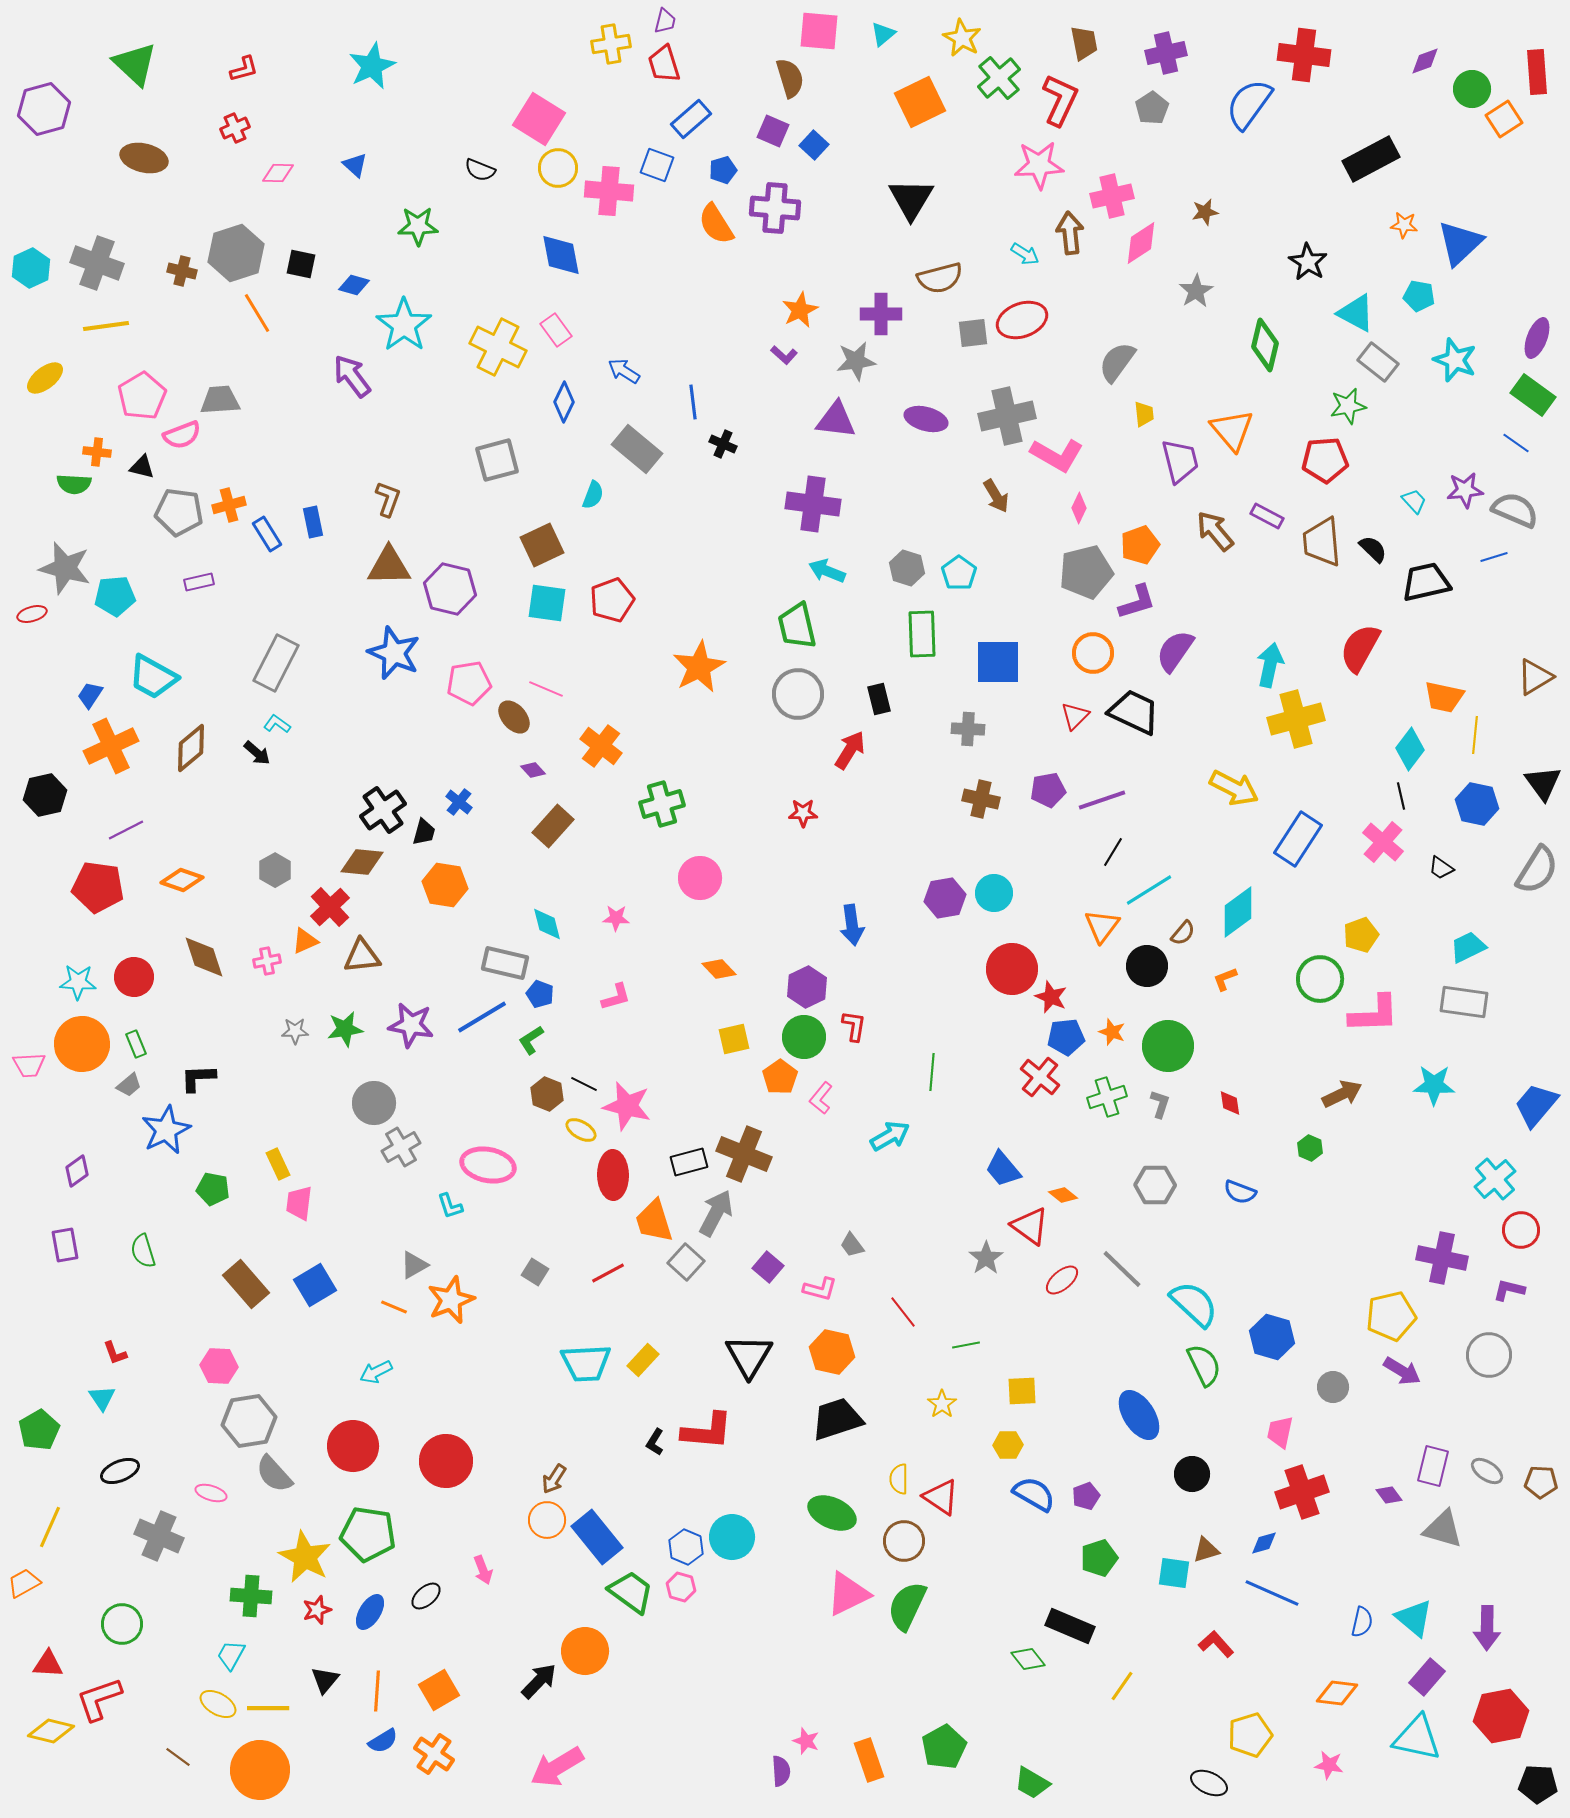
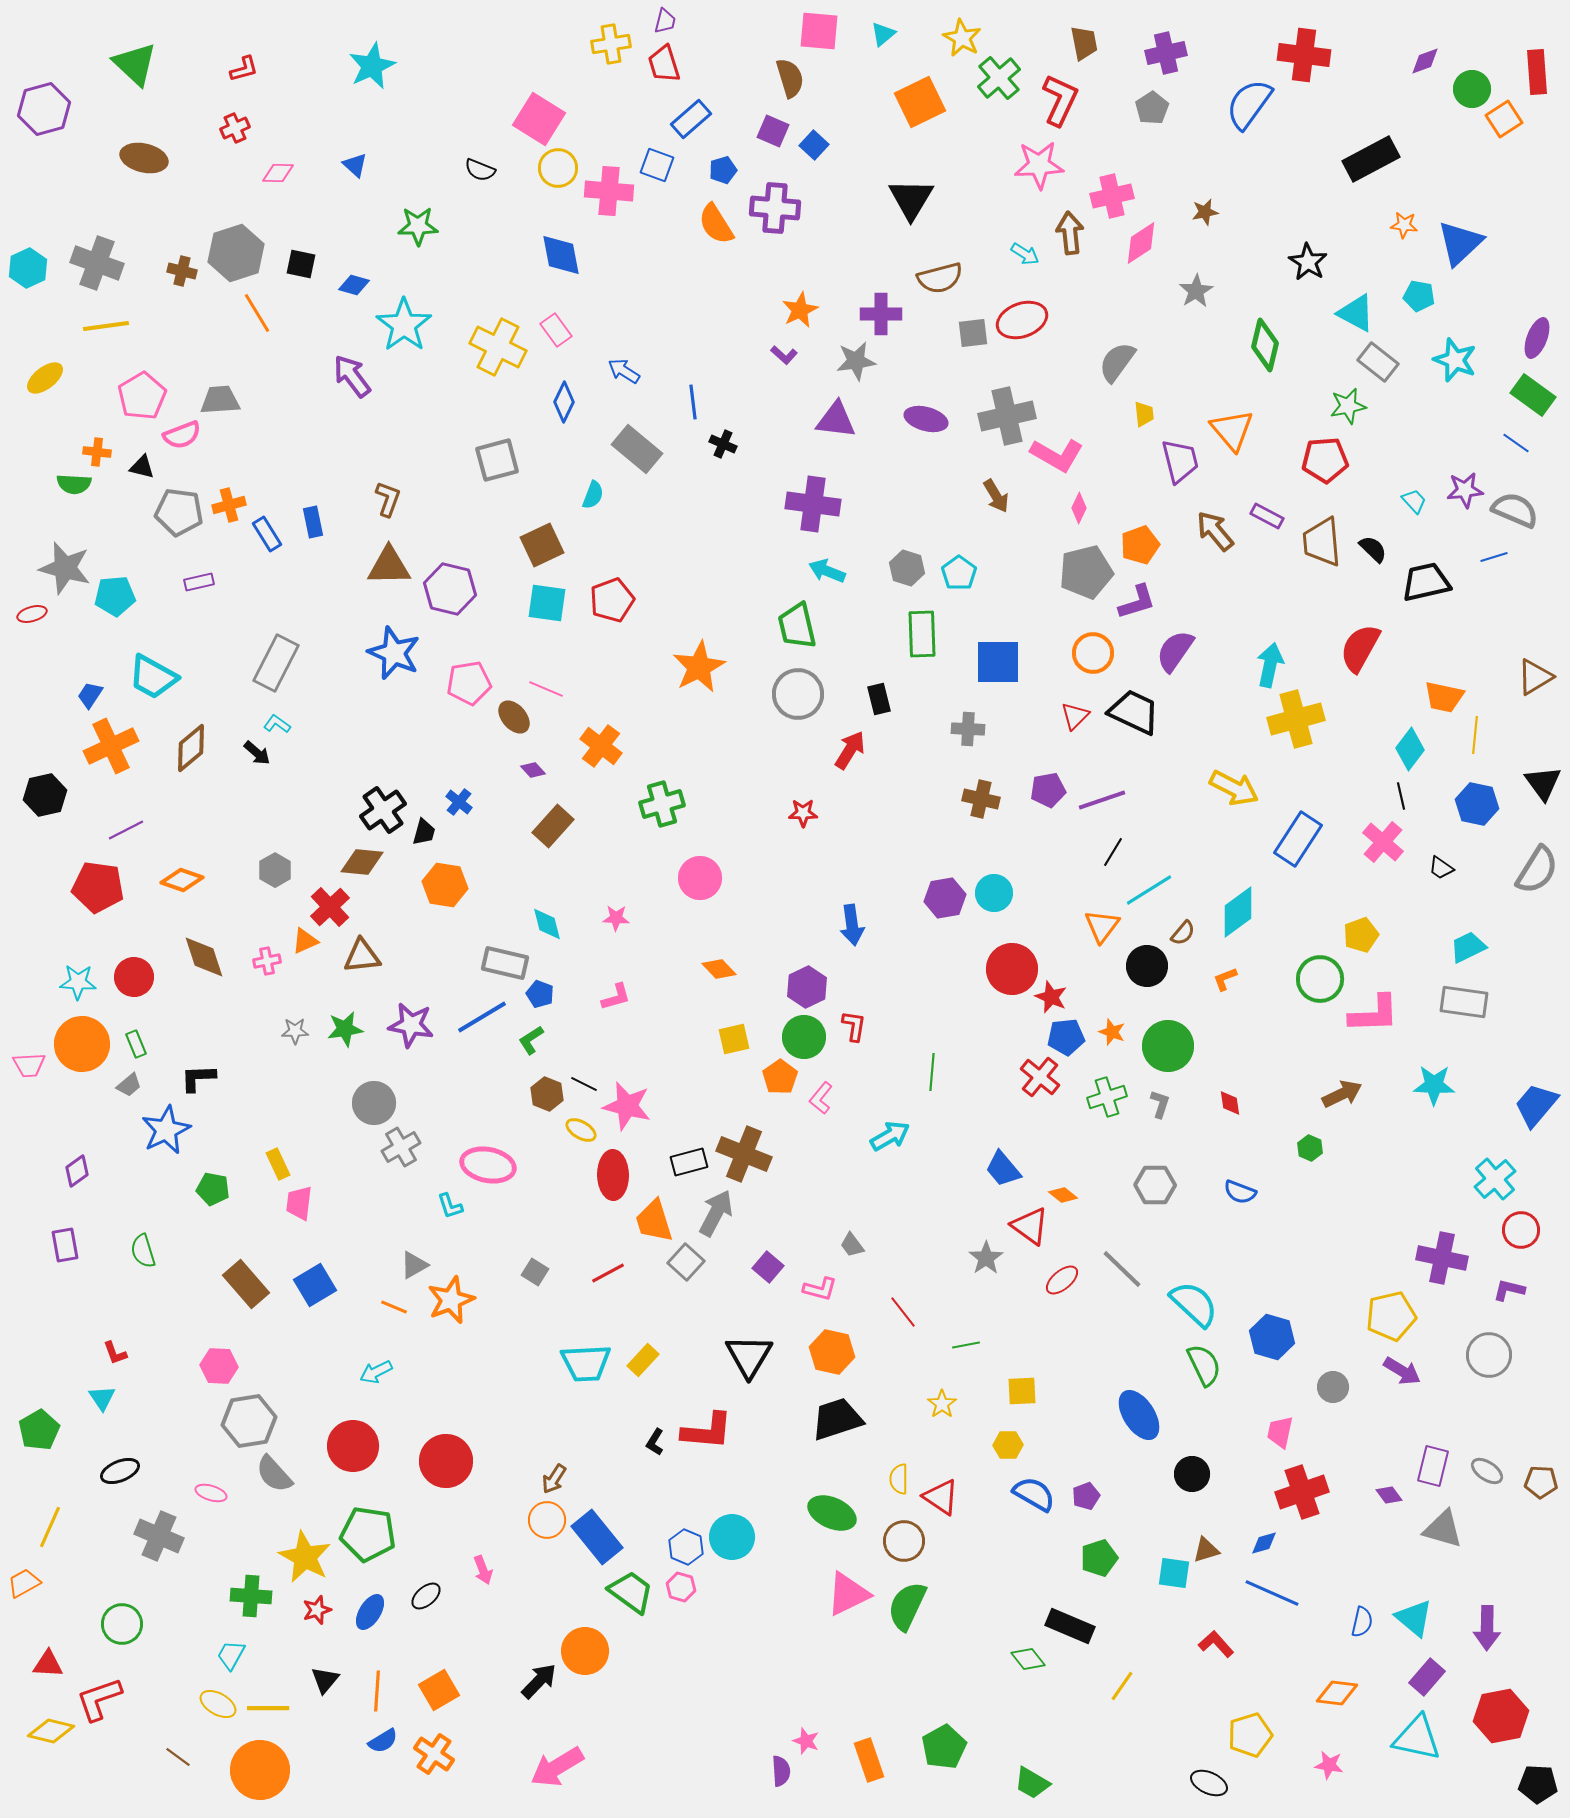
cyan hexagon at (31, 268): moved 3 px left
